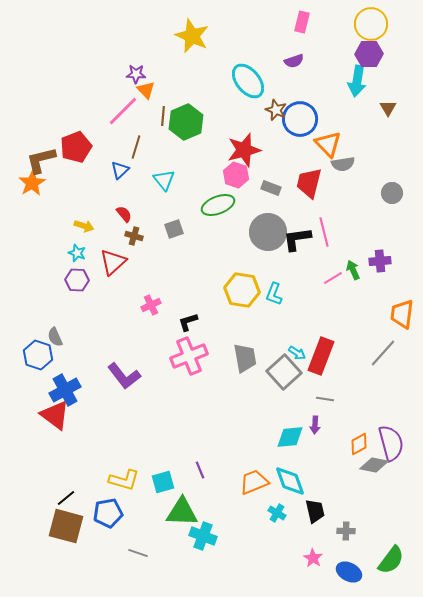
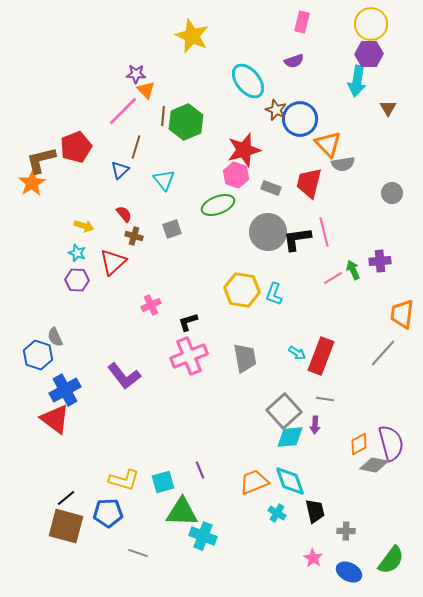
gray square at (174, 229): moved 2 px left
gray square at (284, 372): moved 39 px down
red triangle at (55, 415): moved 4 px down
blue pentagon at (108, 513): rotated 8 degrees clockwise
